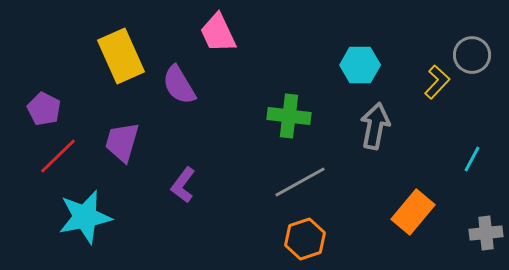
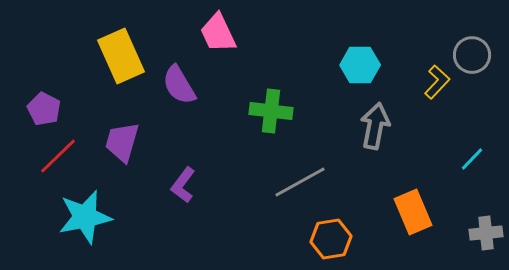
green cross: moved 18 px left, 5 px up
cyan line: rotated 16 degrees clockwise
orange rectangle: rotated 63 degrees counterclockwise
orange hexagon: moved 26 px right; rotated 9 degrees clockwise
